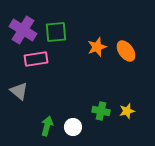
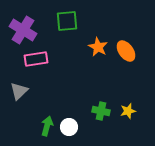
green square: moved 11 px right, 11 px up
orange star: moved 1 px right; rotated 24 degrees counterclockwise
gray triangle: rotated 36 degrees clockwise
yellow star: moved 1 px right
white circle: moved 4 px left
